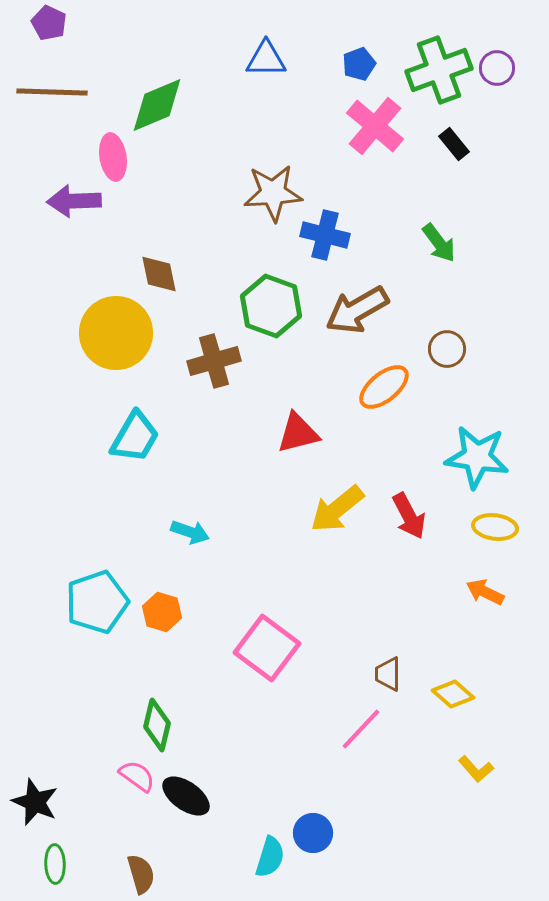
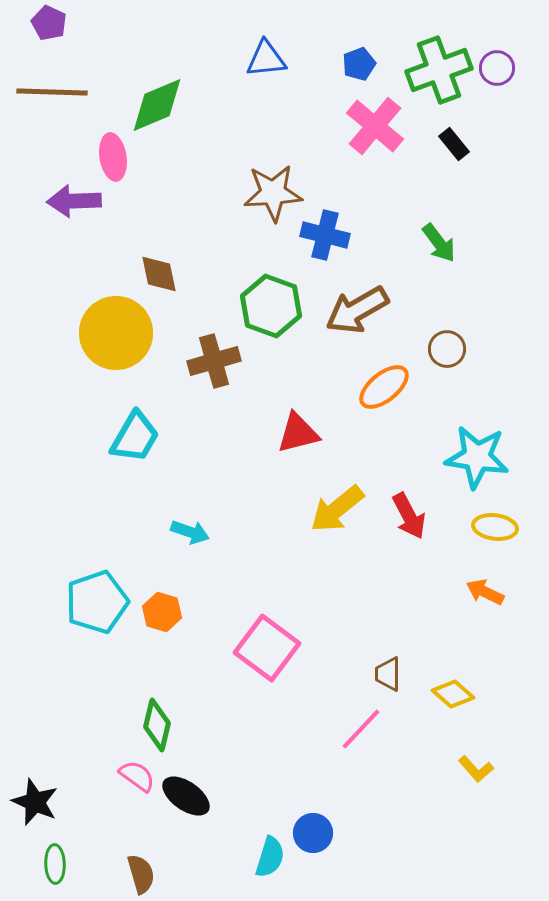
blue triangle at (266, 59): rotated 6 degrees counterclockwise
